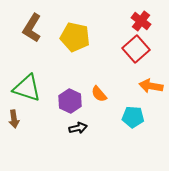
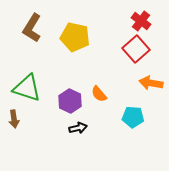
orange arrow: moved 3 px up
